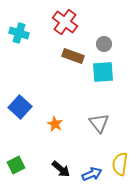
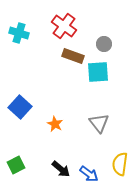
red cross: moved 1 px left, 4 px down
cyan square: moved 5 px left
blue arrow: moved 3 px left; rotated 60 degrees clockwise
